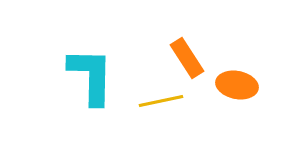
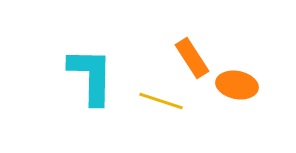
orange rectangle: moved 5 px right
yellow line: rotated 30 degrees clockwise
